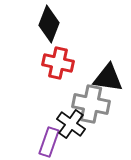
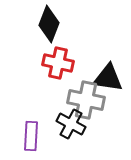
gray cross: moved 5 px left, 4 px up
black cross: rotated 8 degrees counterclockwise
purple rectangle: moved 18 px left, 6 px up; rotated 16 degrees counterclockwise
